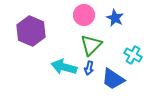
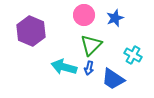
blue star: rotated 24 degrees clockwise
